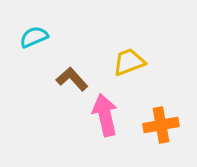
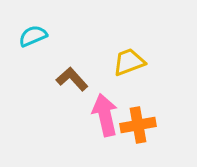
cyan semicircle: moved 1 px left, 1 px up
orange cross: moved 23 px left
